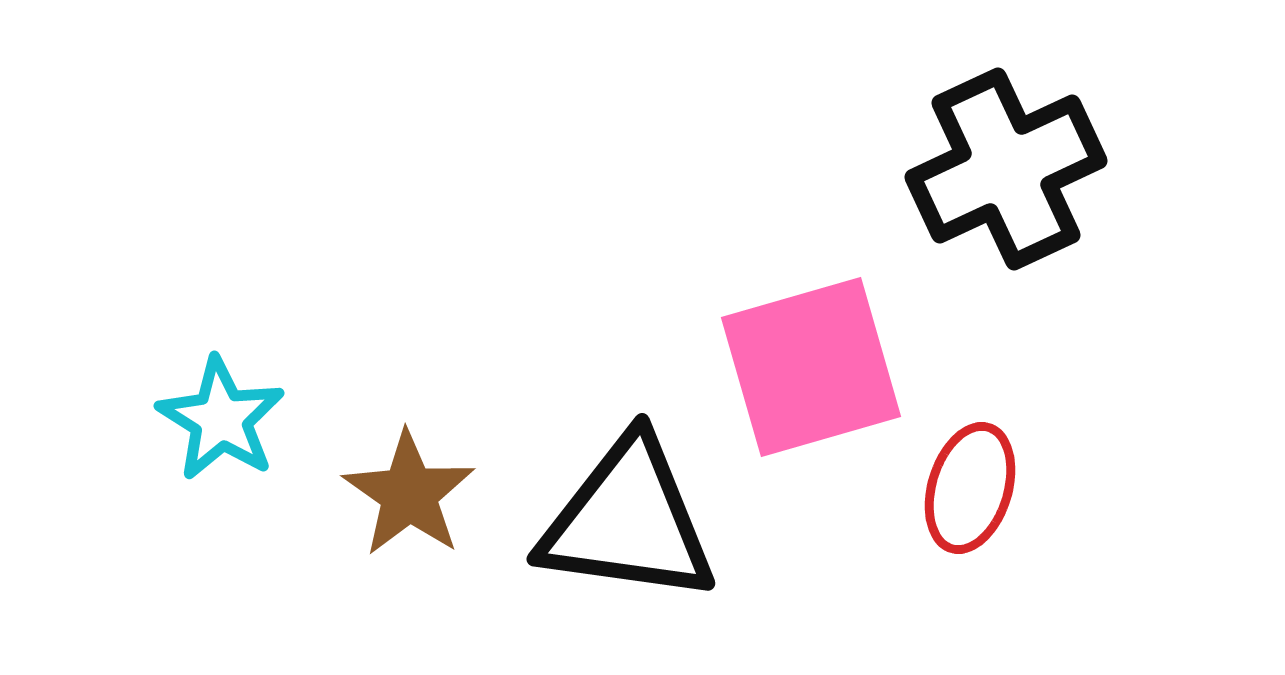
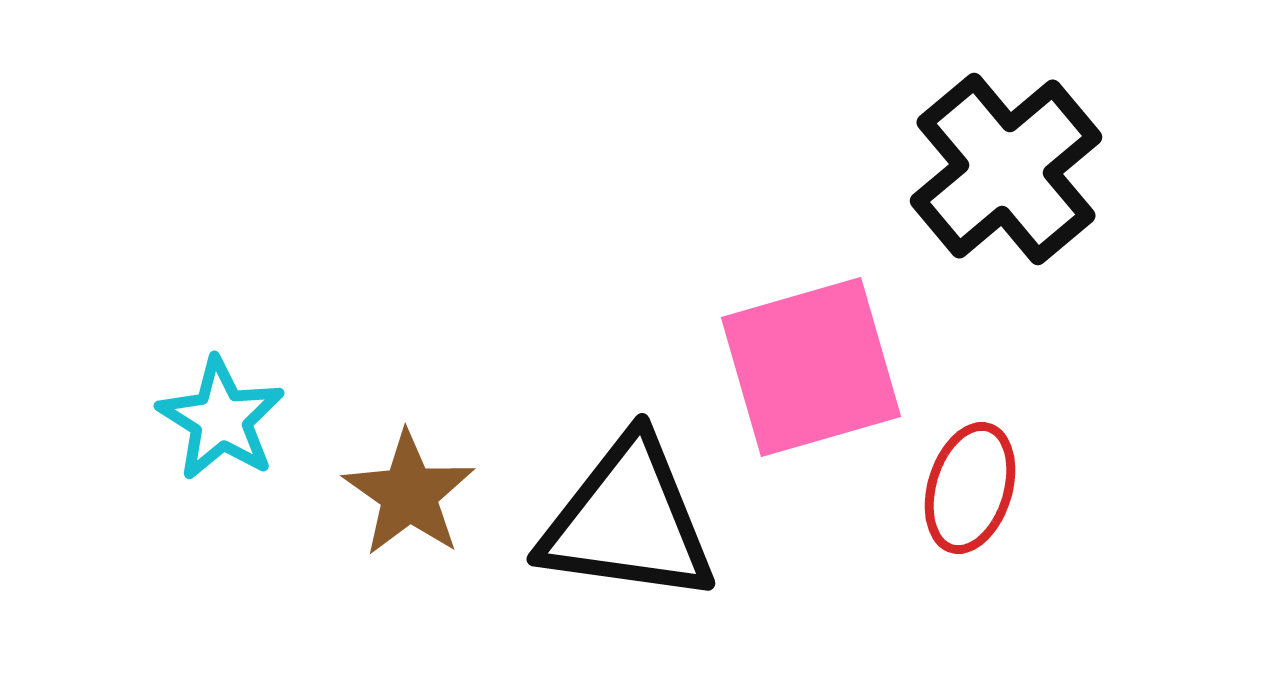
black cross: rotated 15 degrees counterclockwise
